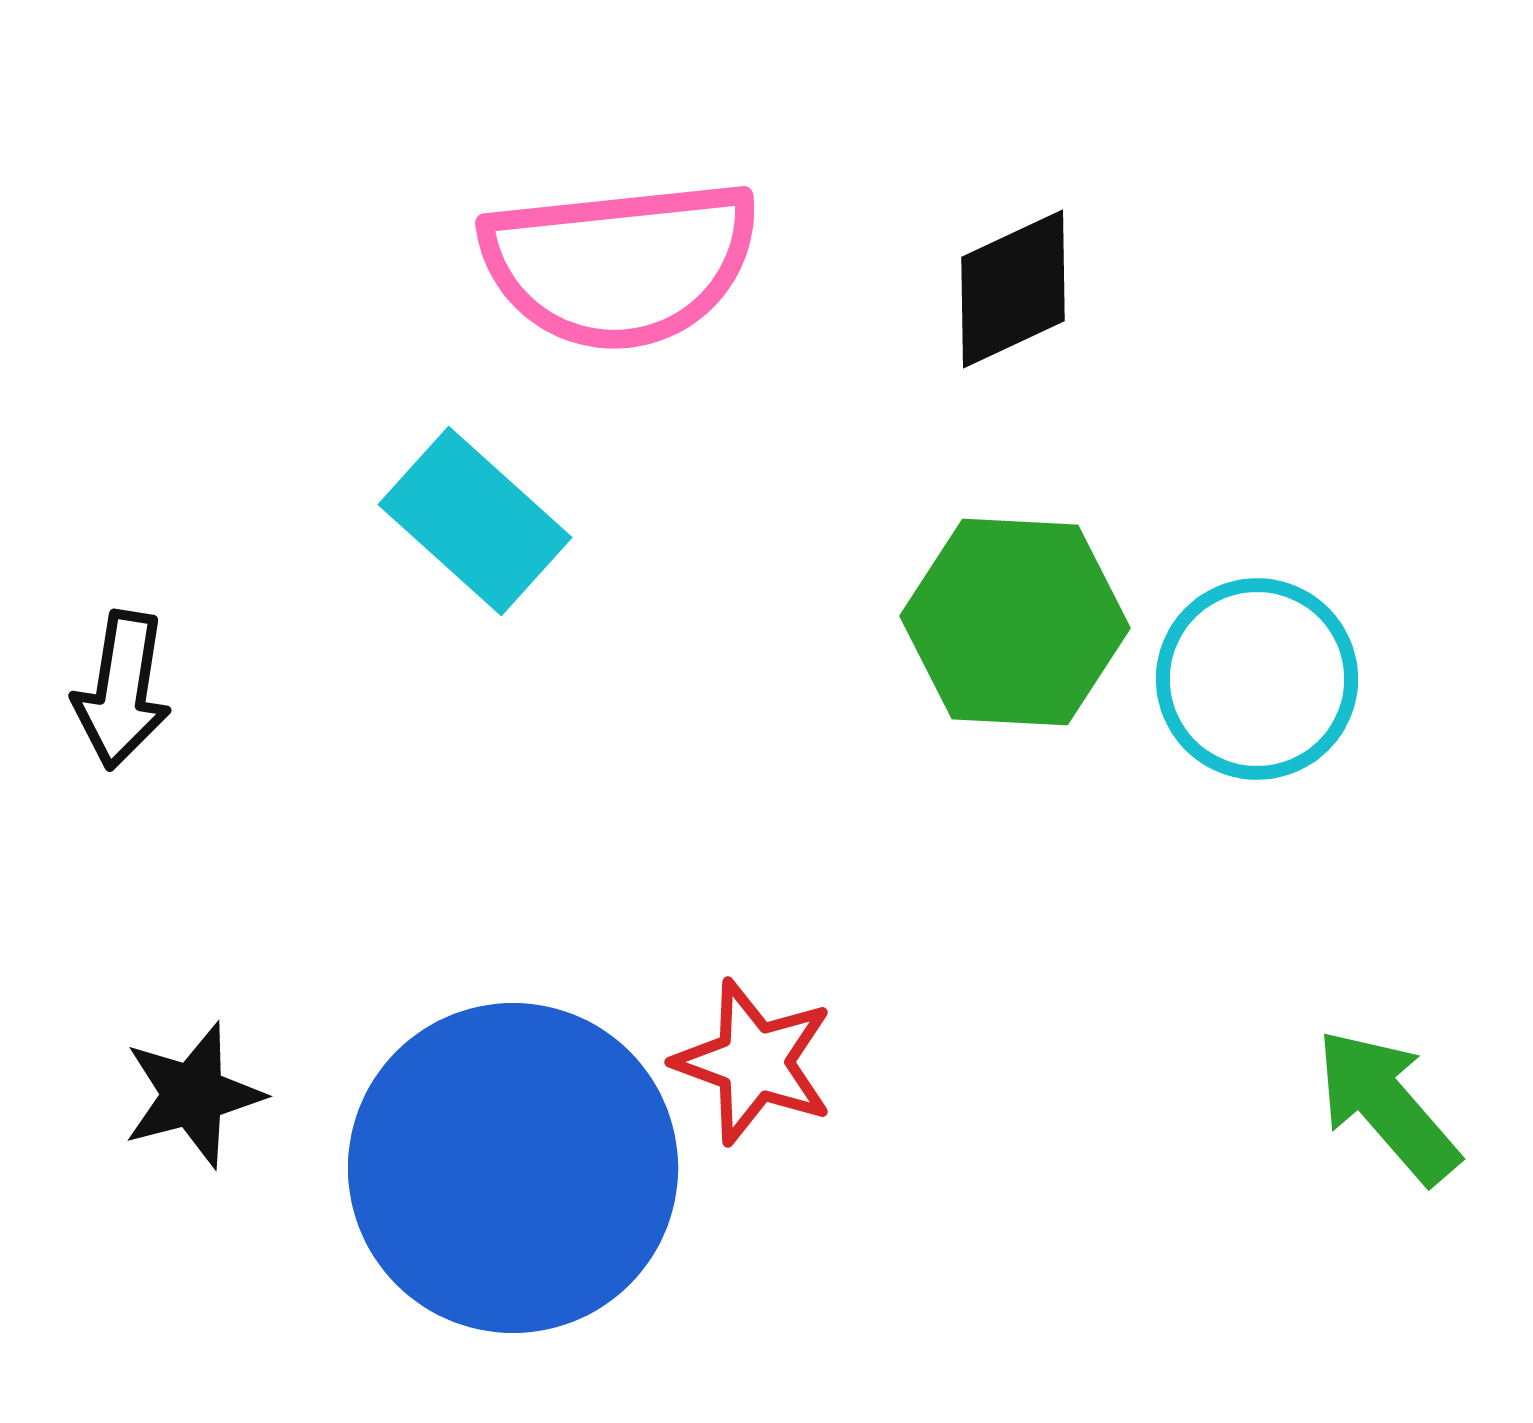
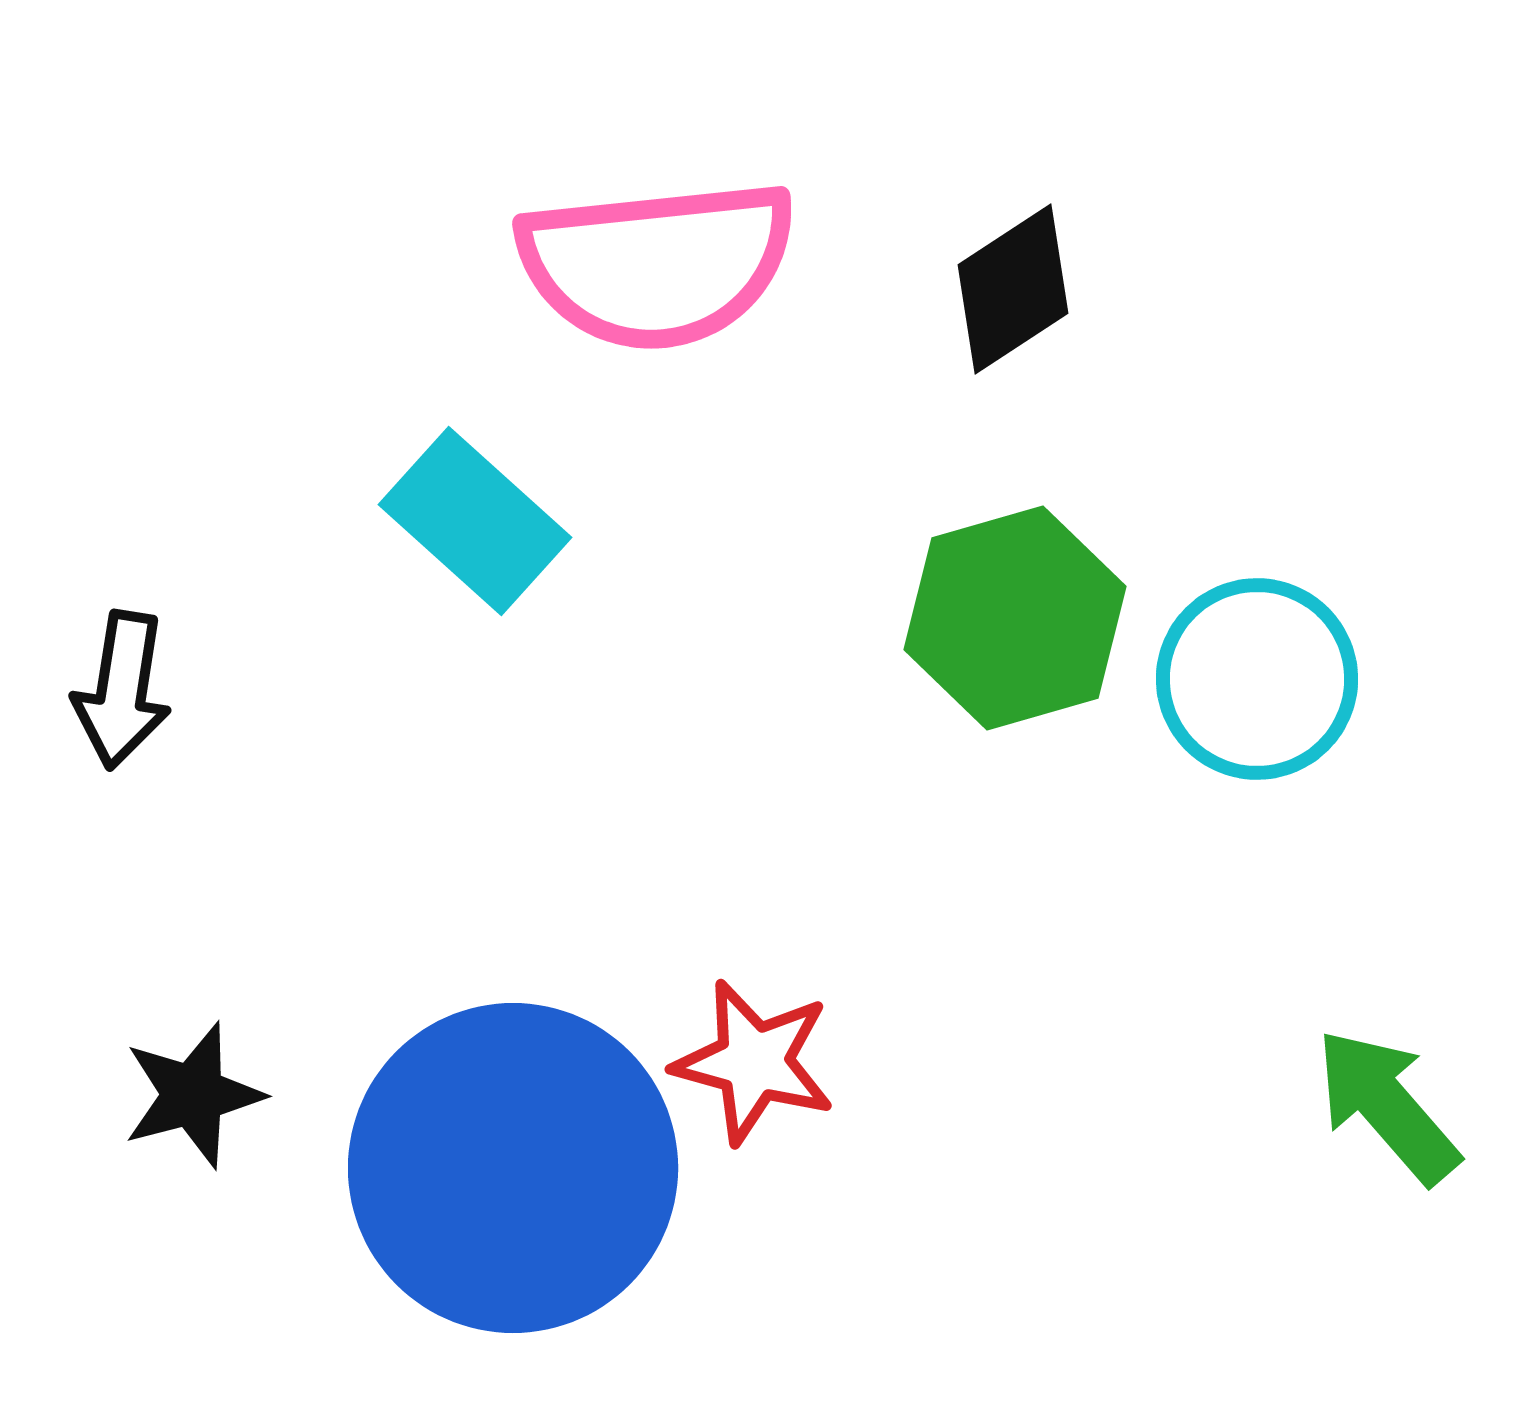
pink semicircle: moved 37 px right
black diamond: rotated 8 degrees counterclockwise
green hexagon: moved 4 px up; rotated 19 degrees counterclockwise
red star: rotated 5 degrees counterclockwise
